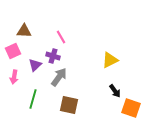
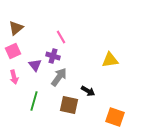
brown triangle: moved 8 px left, 3 px up; rotated 42 degrees counterclockwise
yellow triangle: rotated 18 degrees clockwise
purple triangle: rotated 24 degrees counterclockwise
pink arrow: rotated 24 degrees counterclockwise
black arrow: moved 27 px left; rotated 24 degrees counterclockwise
green line: moved 1 px right, 2 px down
orange square: moved 16 px left, 9 px down
